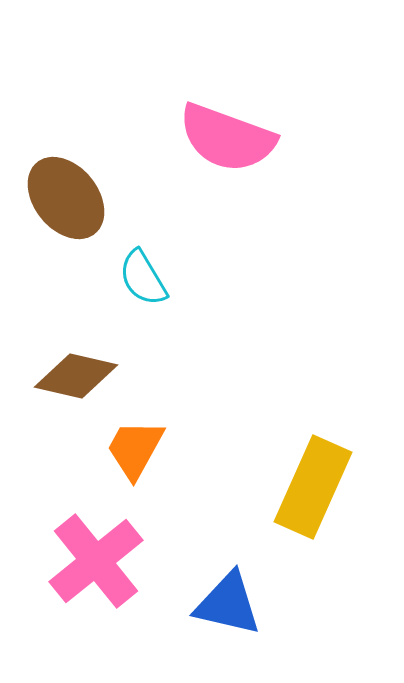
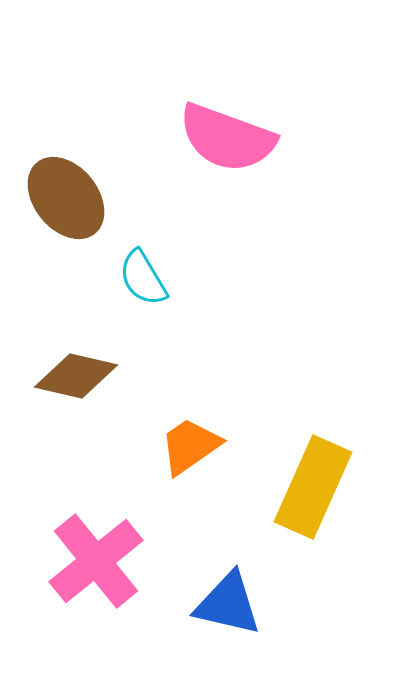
orange trapezoid: moved 55 px right, 3 px up; rotated 26 degrees clockwise
